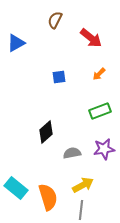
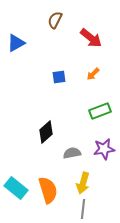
orange arrow: moved 6 px left
yellow arrow: moved 2 px up; rotated 135 degrees clockwise
orange semicircle: moved 7 px up
gray line: moved 2 px right, 1 px up
